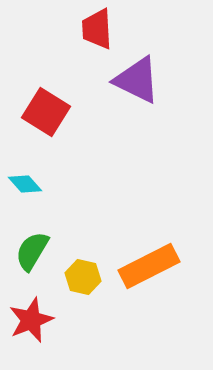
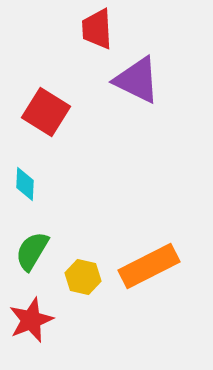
cyan diamond: rotated 44 degrees clockwise
